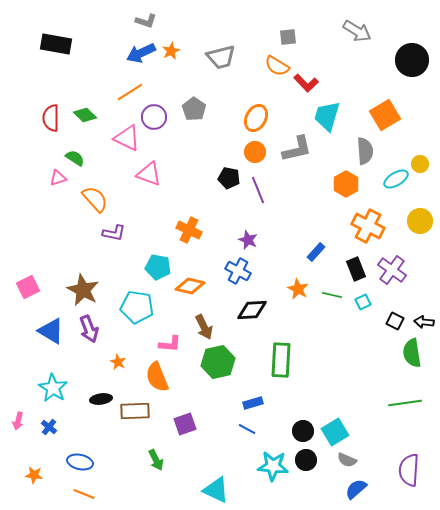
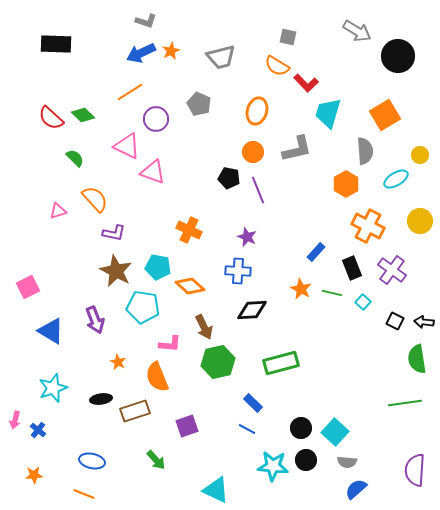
gray square at (288, 37): rotated 18 degrees clockwise
black rectangle at (56, 44): rotated 8 degrees counterclockwise
black circle at (412, 60): moved 14 px left, 4 px up
gray pentagon at (194, 109): moved 5 px right, 5 px up; rotated 10 degrees counterclockwise
green diamond at (85, 115): moved 2 px left
cyan trapezoid at (327, 116): moved 1 px right, 3 px up
purple circle at (154, 117): moved 2 px right, 2 px down
red semicircle at (51, 118): rotated 48 degrees counterclockwise
orange ellipse at (256, 118): moved 1 px right, 7 px up; rotated 12 degrees counterclockwise
pink triangle at (127, 138): moved 8 px down
orange circle at (255, 152): moved 2 px left
green semicircle at (75, 158): rotated 12 degrees clockwise
yellow circle at (420, 164): moved 9 px up
pink triangle at (149, 174): moved 4 px right, 2 px up
pink triangle at (58, 178): moved 33 px down
purple star at (248, 240): moved 1 px left, 3 px up
black rectangle at (356, 269): moved 4 px left, 1 px up
blue cross at (238, 271): rotated 25 degrees counterclockwise
orange diamond at (190, 286): rotated 28 degrees clockwise
orange star at (298, 289): moved 3 px right
brown star at (83, 290): moved 33 px right, 19 px up
green line at (332, 295): moved 2 px up
cyan square at (363, 302): rotated 21 degrees counterclockwise
cyan pentagon at (137, 307): moved 6 px right
purple arrow at (89, 329): moved 6 px right, 9 px up
green semicircle at (412, 353): moved 5 px right, 6 px down
green rectangle at (281, 360): moved 3 px down; rotated 72 degrees clockwise
cyan star at (53, 388): rotated 20 degrees clockwise
blue rectangle at (253, 403): rotated 60 degrees clockwise
brown rectangle at (135, 411): rotated 16 degrees counterclockwise
pink arrow at (18, 421): moved 3 px left, 1 px up
purple square at (185, 424): moved 2 px right, 2 px down
blue cross at (49, 427): moved 11 px left, 3 px down
black circle at (303, 431): moved 2 px left, 3 px up
cyan square at (335, 432): rotated 16 degrees counterclockwise
green arrow at (156, 460): rotated 15 degrees counterclockwise
gray semicircle at (347, 460): moved 2 px down; rotated 18 degrees counterclockwise
blue ellipse at (80, 462): moved 12 px right, 1 px up
purple semicircle at (409, 470): moved 6 px right
orange star at (34, 475): rotated 12 degrees counterclockwise
